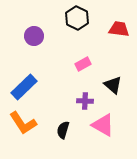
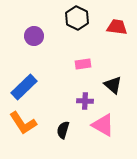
red trapezoid: moved 2 px left, 2 px up
pink rectangle: rotated 21 degrees clockwise
